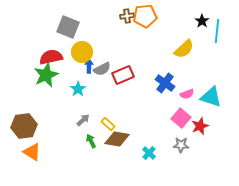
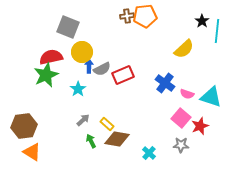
pink semicircle: rotated 40 degrees clockwise
yellow rectangle: moved 1 px left
